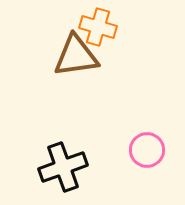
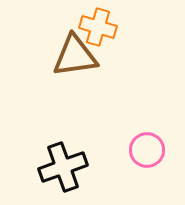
brown triangle: moved 1 px left
